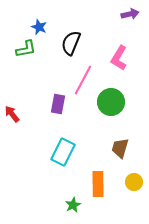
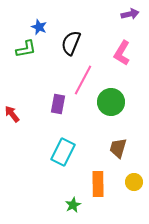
pink L-shape: moved 3 px right, 5 px up
brown trapezoid: moved 2 px left
